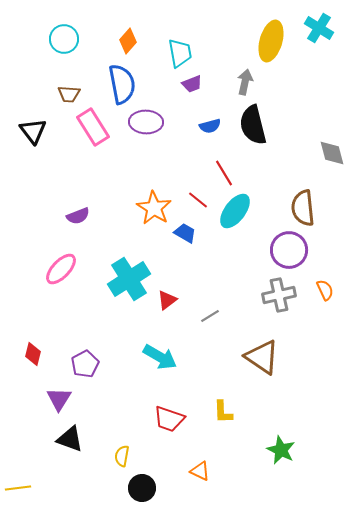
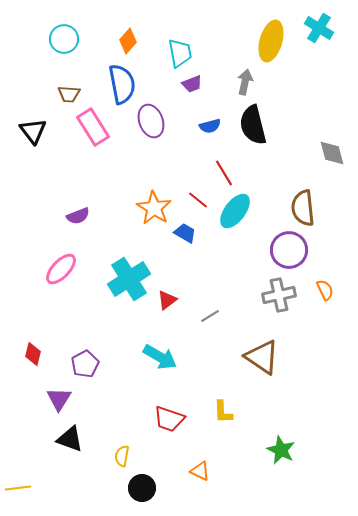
purple ellipse at (146, 122): moved 5 px right, 1 px up; rotated 68 degrees clockwise
